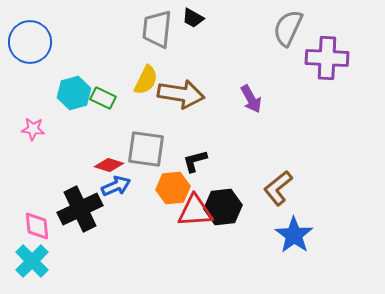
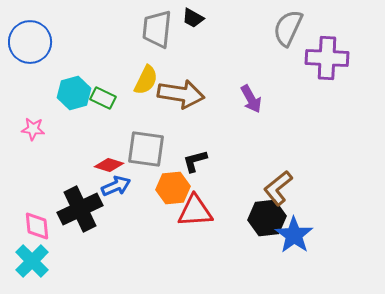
black hexagon: moved 44 px right, 11 px down
